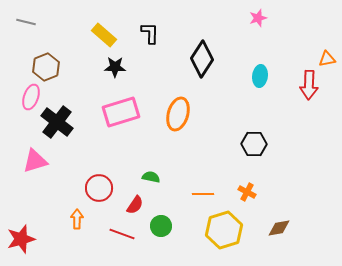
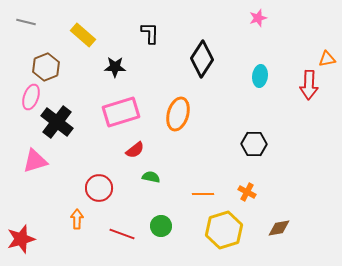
yellow rectangle: moved 21 px left
red semicircle: moved 55 px up; rotated 18 degrees clockwise
